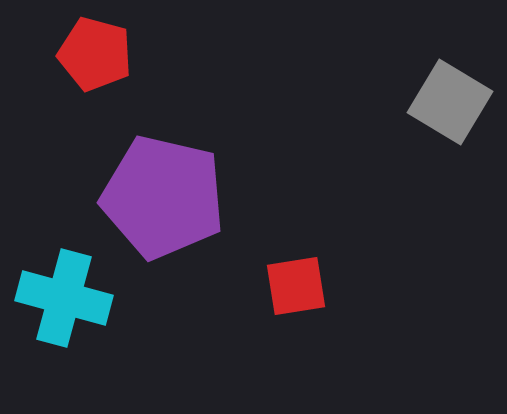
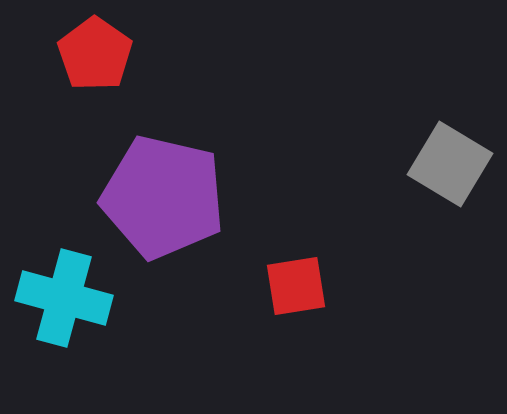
red pentagon: rotated 20 degrees clockwise
gray square: moved 62 px down
